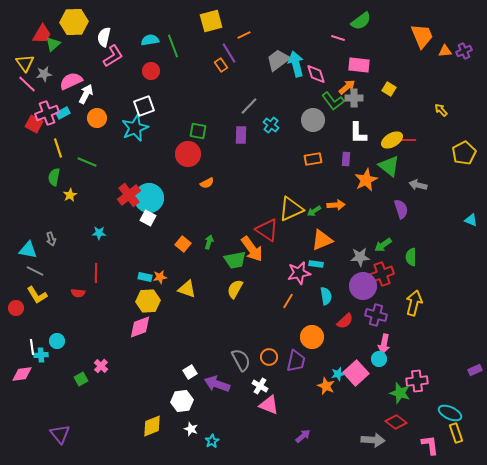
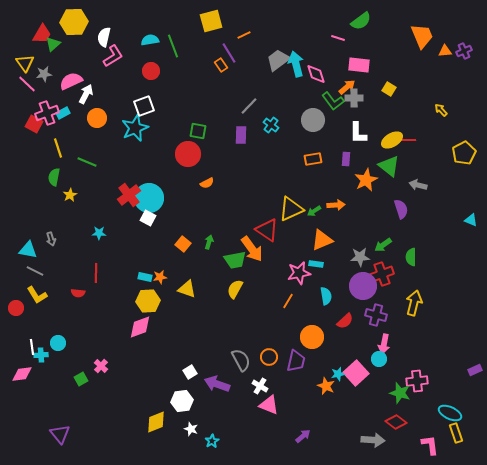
cyan circle at (57, 341): moved 1 px right, 2 px down
yellow diamond at (152, 426): moved 4 px right, 4 px up
